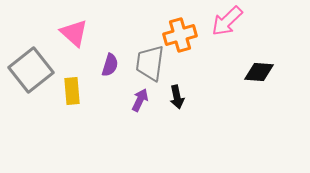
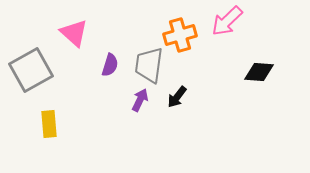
gray trapezoid: moved 1 px left, 2 px down
gray square: rotated 9 degrees clockwise
yellow rectangle: moved 23 px left, 33 px down
black arrow: rotated 50 degrees clockwise
